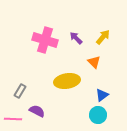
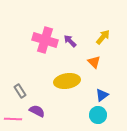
purple arrow: moved 6 px left, 3 px down
gray rectangle: rotated 64 degrees counterclockwise
